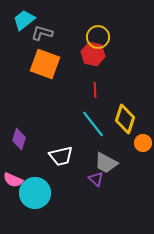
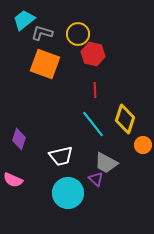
yellow circle: moved 20 px left, 3 px up
orange circle: moved 2 px down
cyan circle: moved 33 px right
